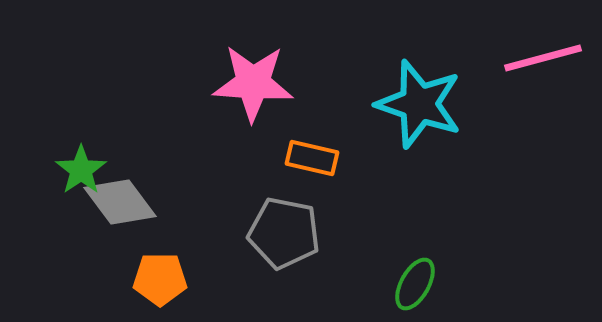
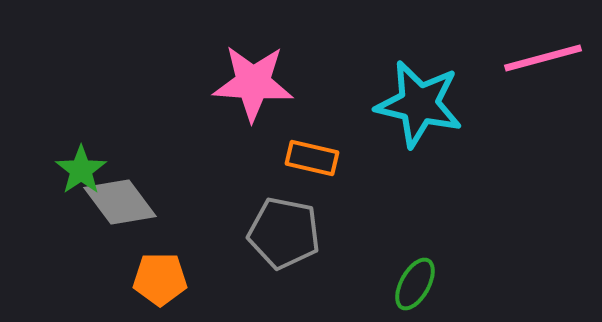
cyan star: rotated 6 degrees counterclockwise
